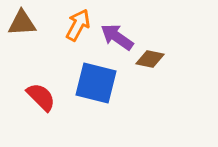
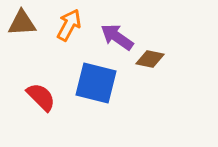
orange arrow: moved 9 px left
